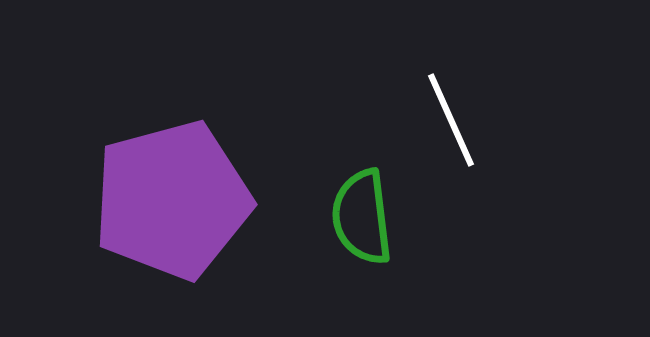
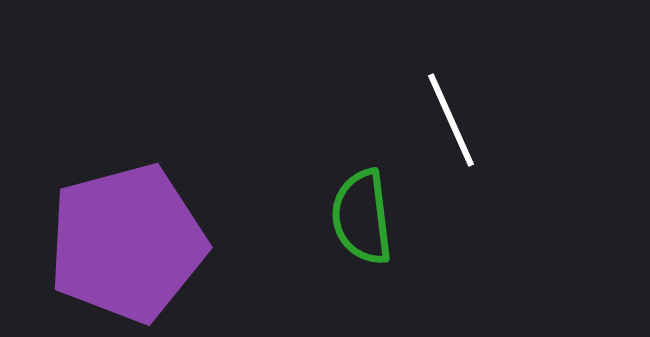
purple pentagon: moved 45 px left, 43 px down
